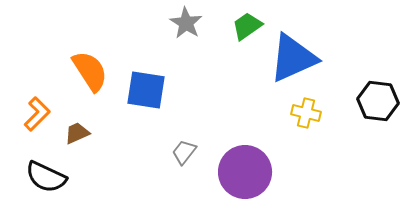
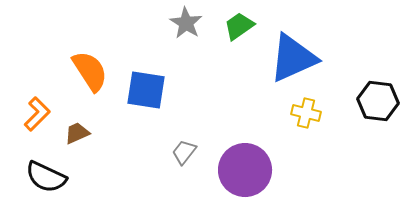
green trapezoid: moved 8 px left
purple circle: moved 2 px up
